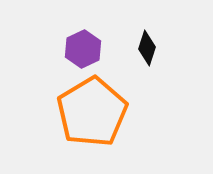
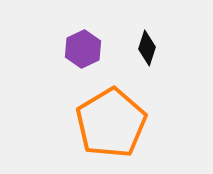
orange pentagon: moved 19 px right, 11 px down
